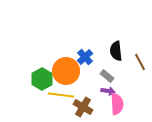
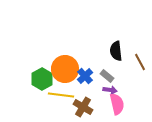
blue cross: moved 19 px down
orange circle: moved 1 px left, 2 px up
purple arrow: moved 2 px right, 1 px up
pink semicircle: rotated 10 degrees counterclockwise
